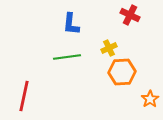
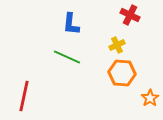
yellow cross: moved 8 px right, 3 px up
green line: rotated 32 degrees clockwise
orange hexagon: moved 1 px down; rotated 8 degrees clockwise
orange star: moved 1 px up
